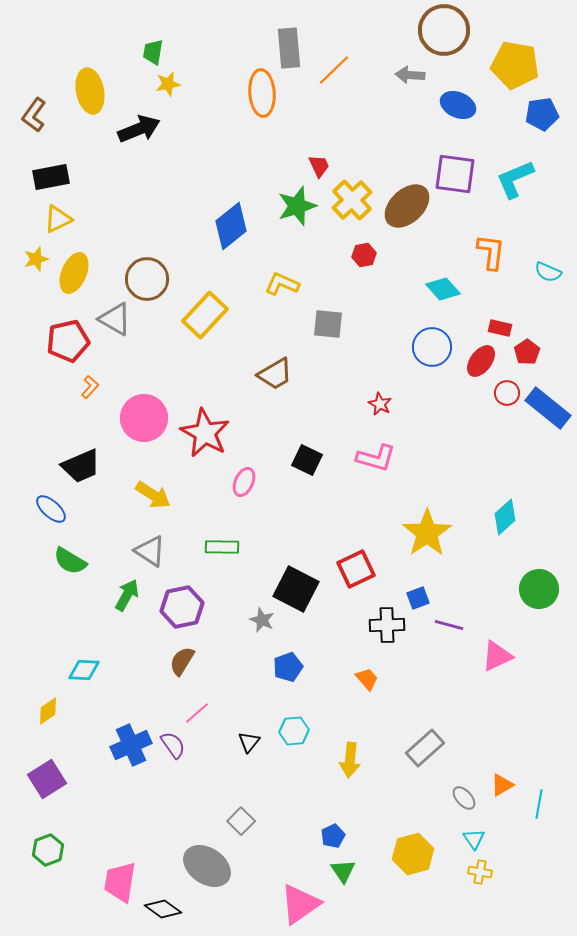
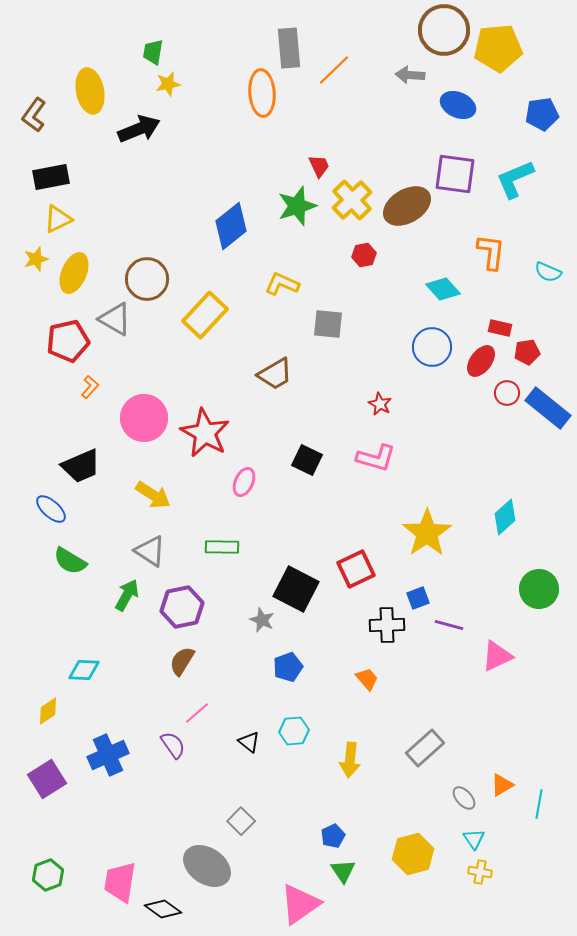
yellow pentagon at (515, 65): moved 17 px left, 17 px up; rotated 15 degrees counterclockwise
brown ellipse at (407, 206): rotated 12 degrees clockwise
red pentagon at (527, 352): rotated 25 degrees clockwise
black triangle at (249, 742): rotated 30 degrees counterclockwise
blue cross at (131, 745): moved 23 px left, 10 px down
green hexagon at (48, 850): moved 25 px down
